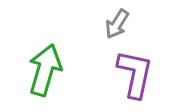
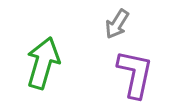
green arrow: moved 2 px left, 7 px up
